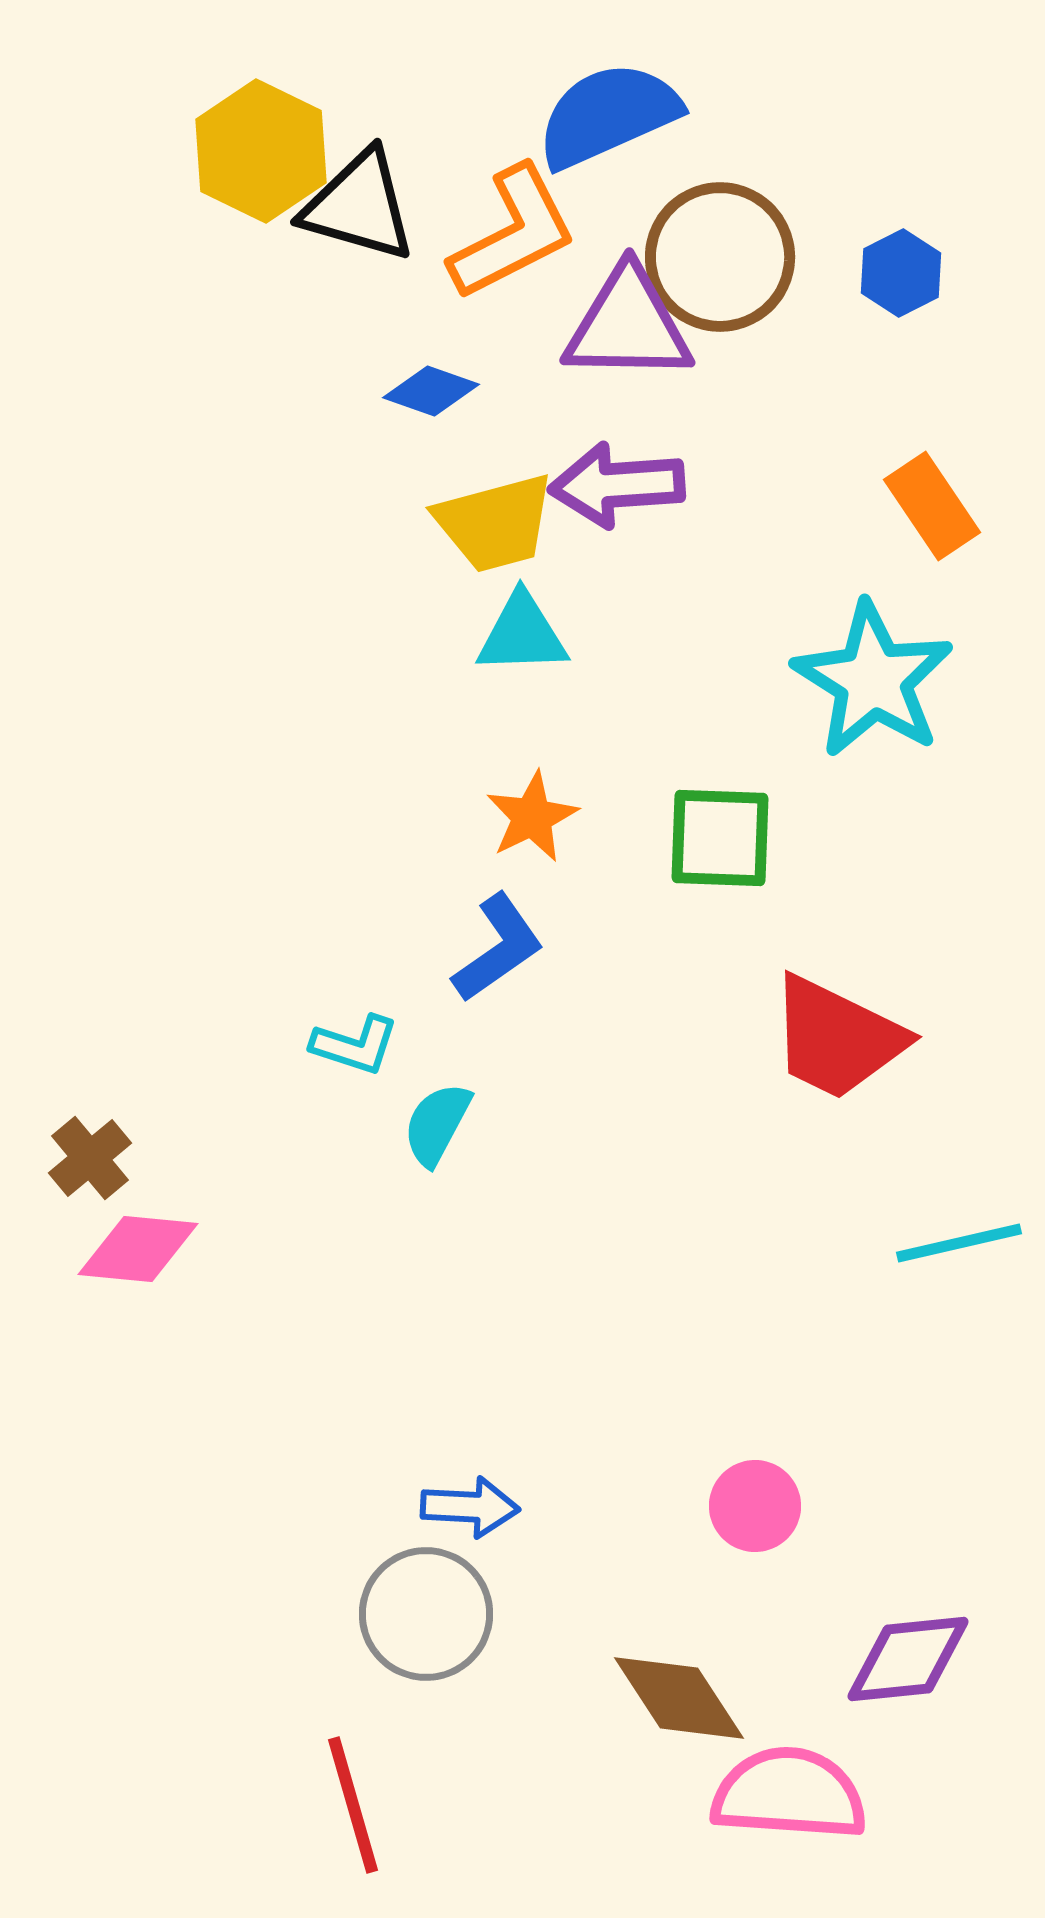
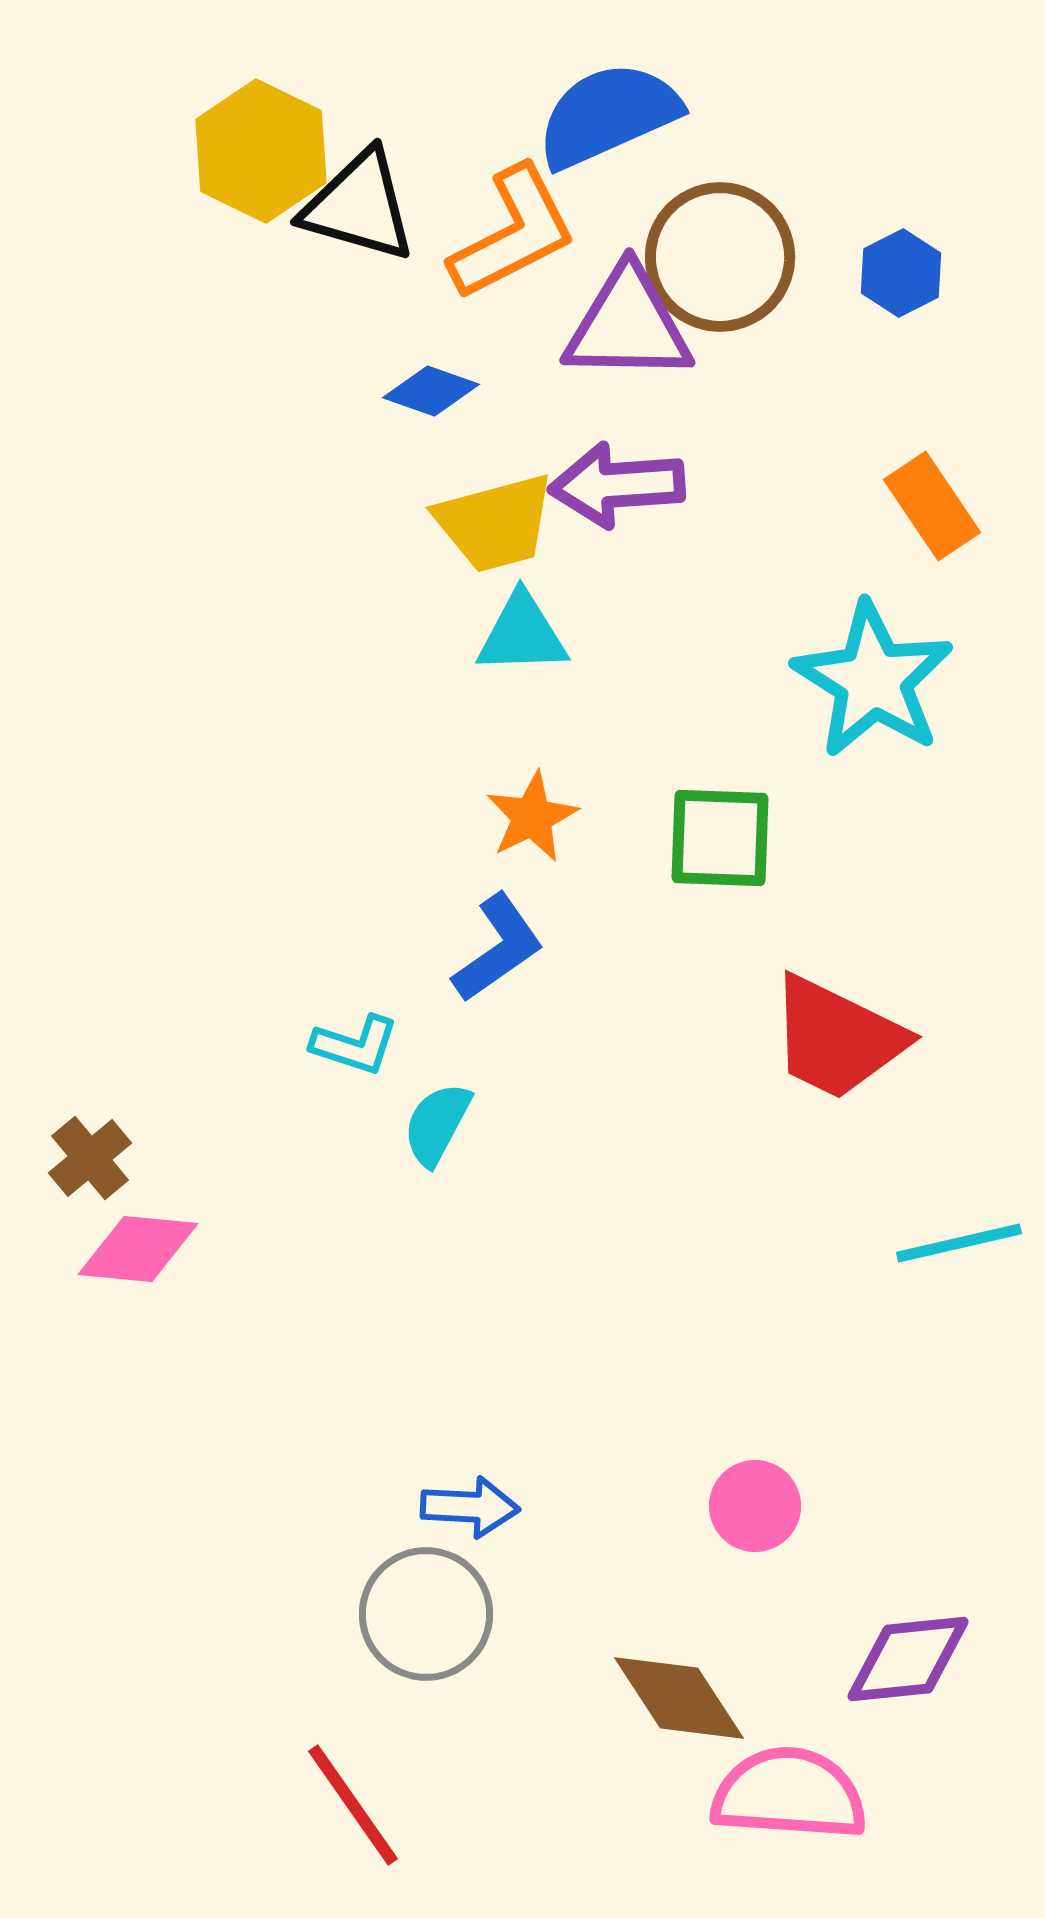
red line: rotated 19 degrees counterclockwise
